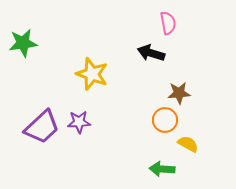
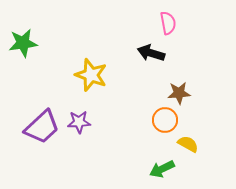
yellow star: moved 1 px left, 1 px down
green arrow: rotated 30 degrees counterclockwise
